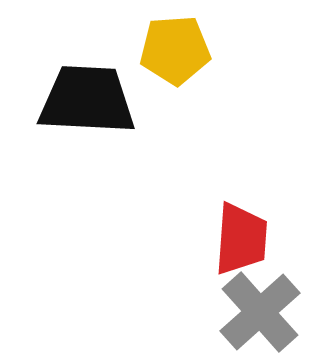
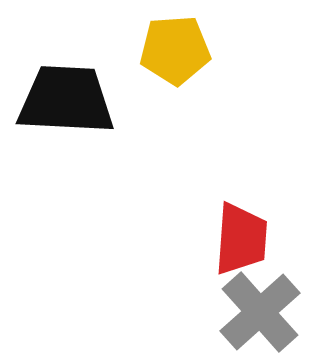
black trapezoid: moved 21 px left
